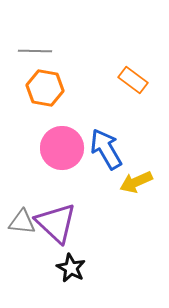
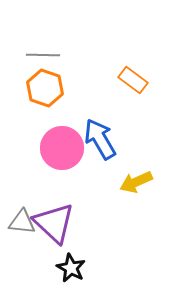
gray line: moved 8 px right, 4 px down
orange hexagon: rotated 9 degrees clockwise
blue arrow: moved 6 px left, 10 px up
purple triangle: moved 2 px left
